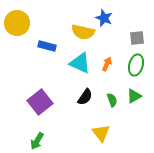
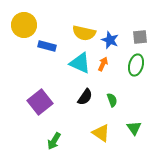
blue star: moved 6 px right, 22 px down
yellow circle: moved 7 px right, 2 px down
yellow semicircle: moved 1 px right, 1 px down
gray square: moved 3 px right, 1 px up
orange arrow: moved 4 px left
green triangle: moved 32 px down; rotated 35 degrees counterclockwise
yellow triangle: rotated 18 degrees counterclockwise
green arrow: moved 17 px right
